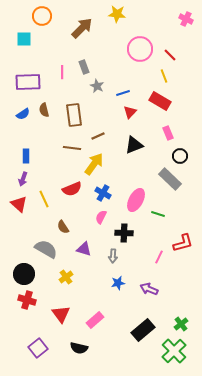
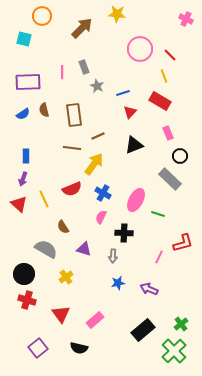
cyan square at (24, 39): rotated 14 degrees clockwise
